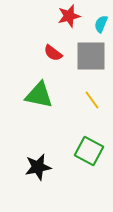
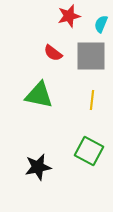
yellow line: rotated 42 degrees clockwise
